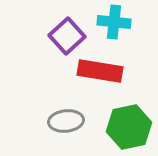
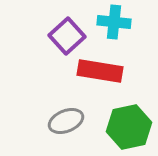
gray ellipse: rotated 16 degrees counterclockwise
